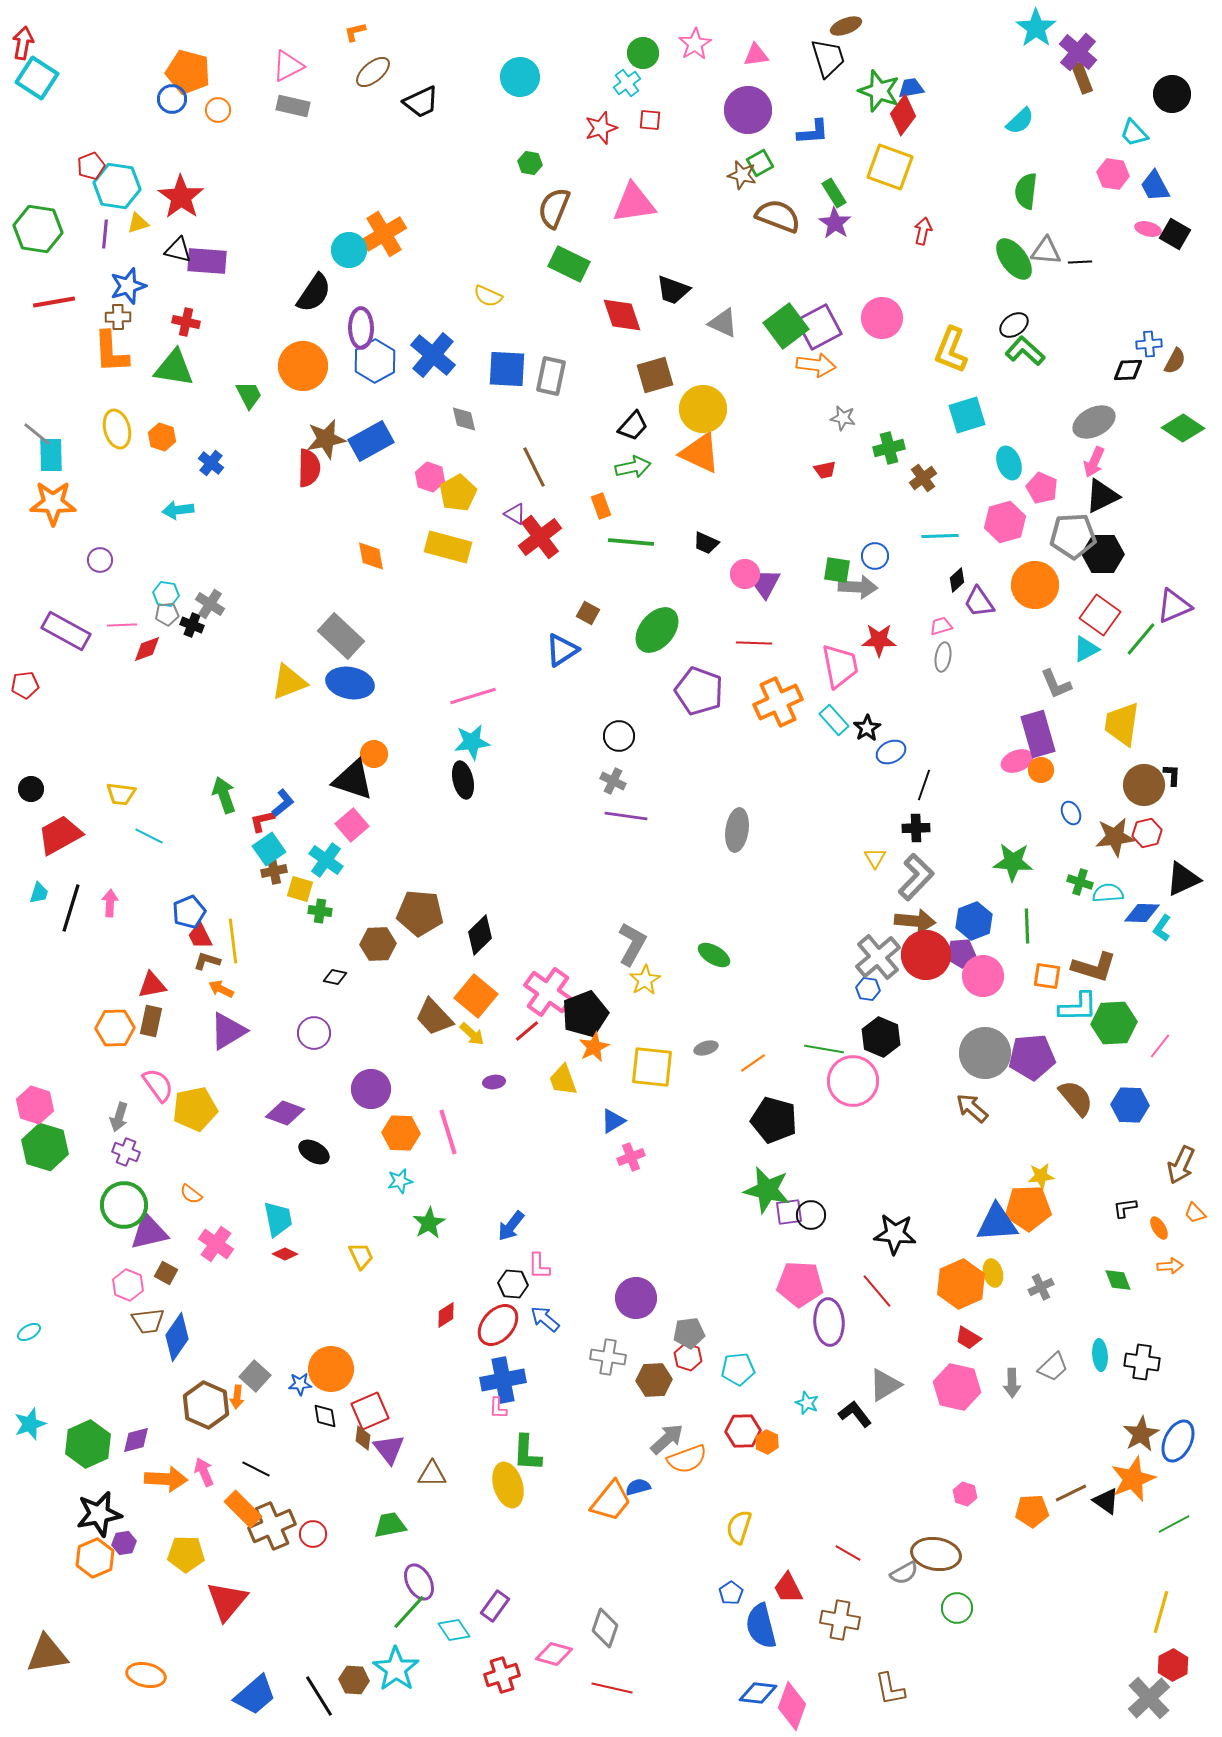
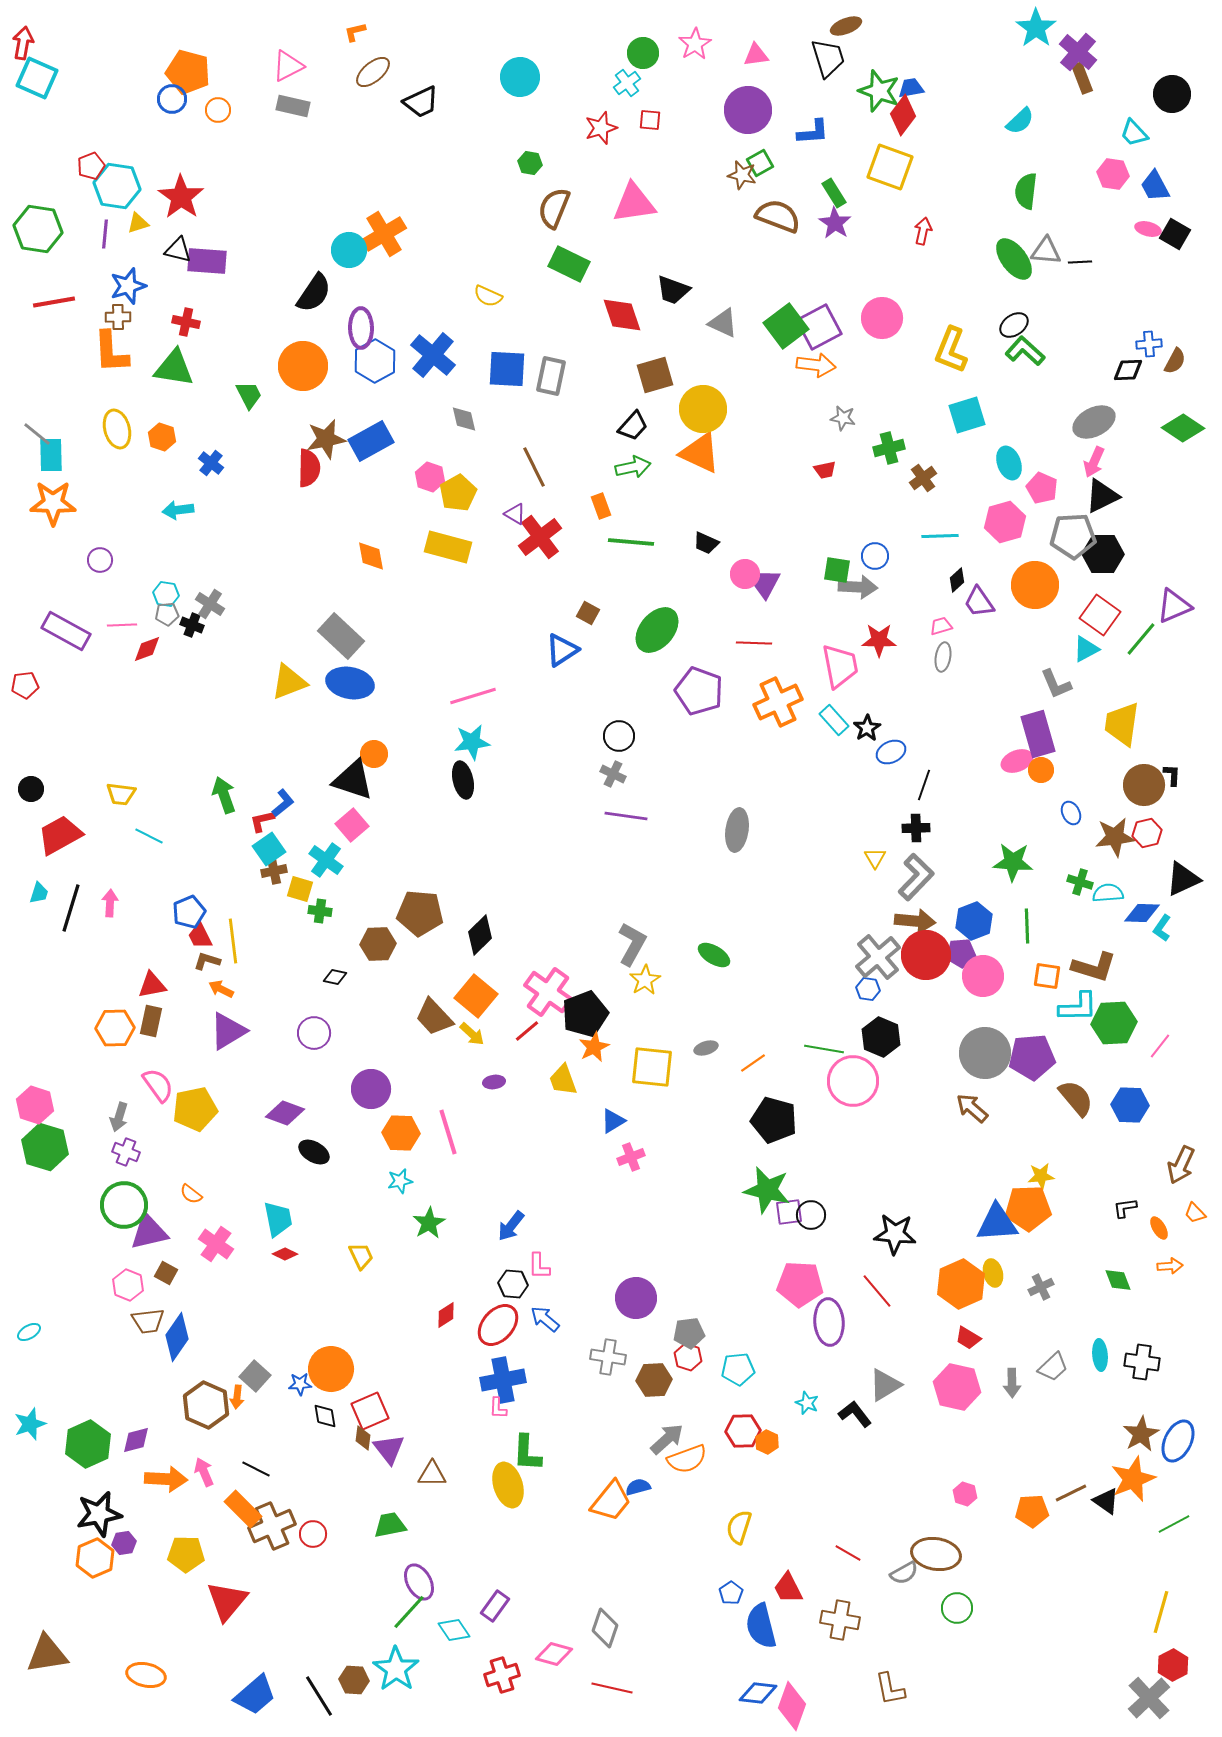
cyan square at (37, 78): rotated 9 degrees counterclockwise
gray cross at (613, 781): moved 7 px up
